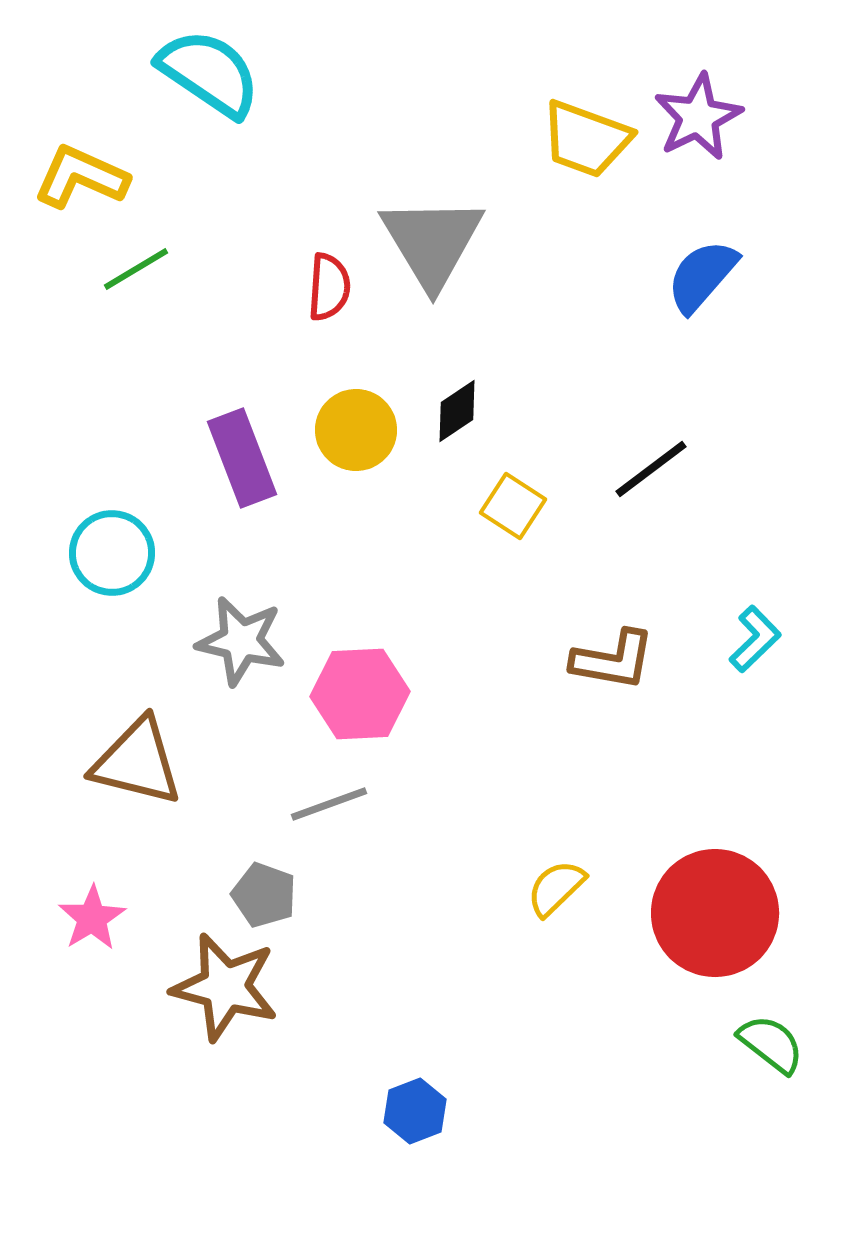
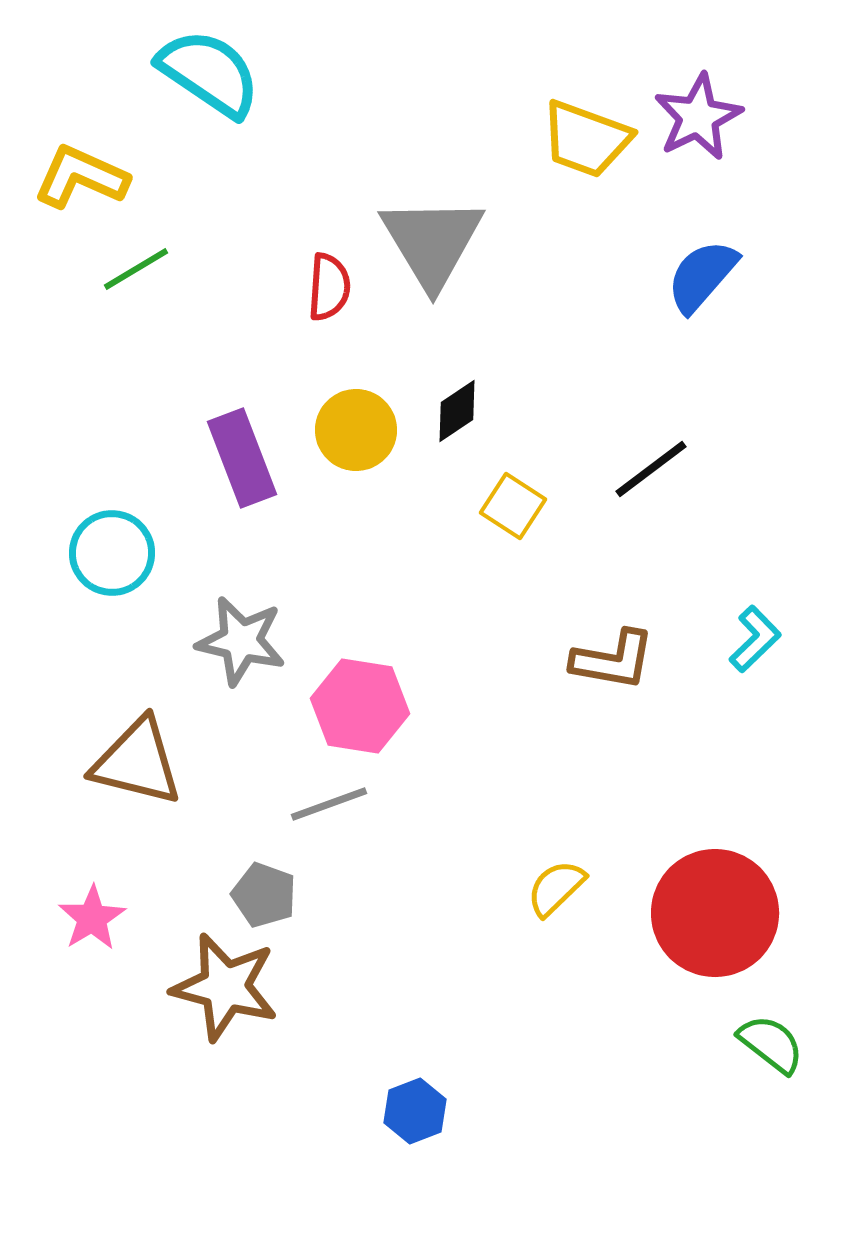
pink hexagon: moved 12 px down; rotated 12 degrees clockwise
